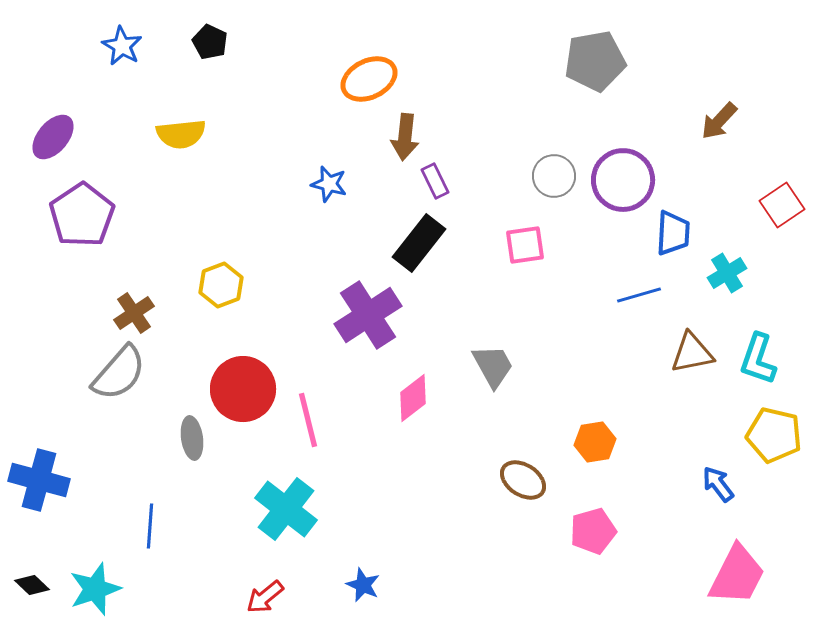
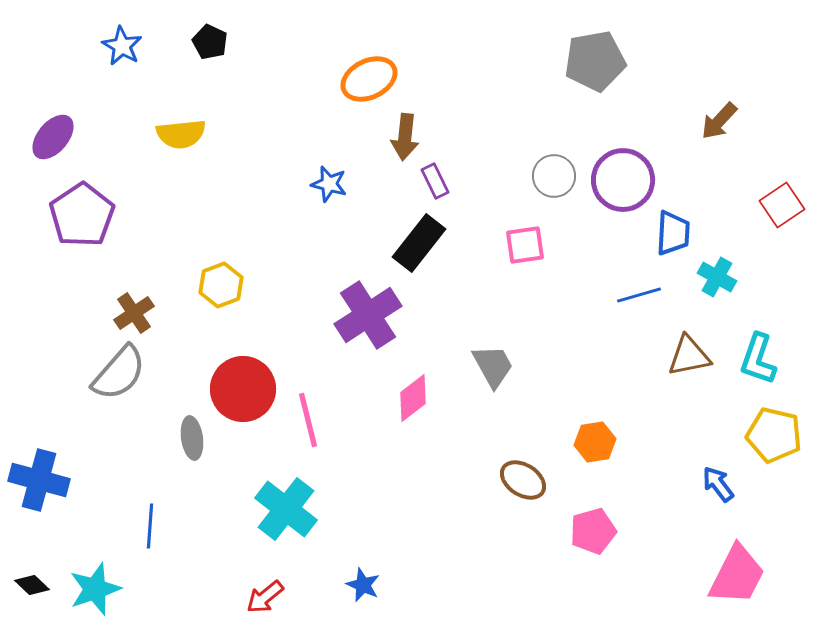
cyan cross at (727, 273): moved 10 px left, 4 px down; rotated 30 degrees counterclockwise
brown triangle at (692, 353): moved 3 px left, 3 px down
